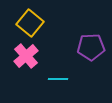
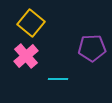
yellow square: moved 1 px right
purple pentagon: moved 1 px right, 1 px down
